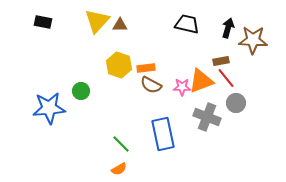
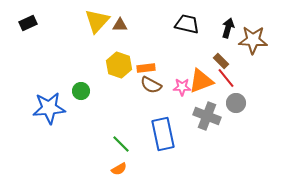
black rectangle: moved 15 px left, 1 px down; rotated 36 degrees counterclockwise
brown rectangle: rotated 56 degrees clockwise
gray cross: moved 1 px up
